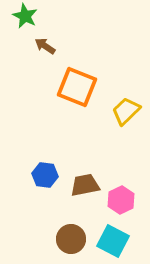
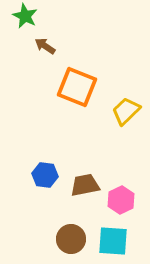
cyan square: rotated 24 degrees counterclockwise
